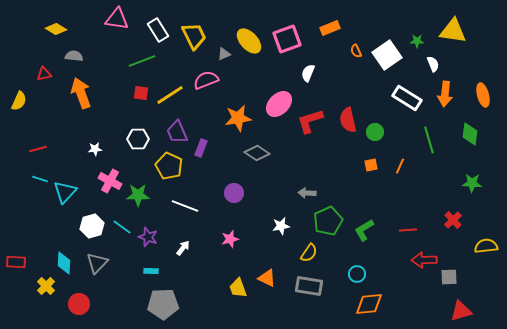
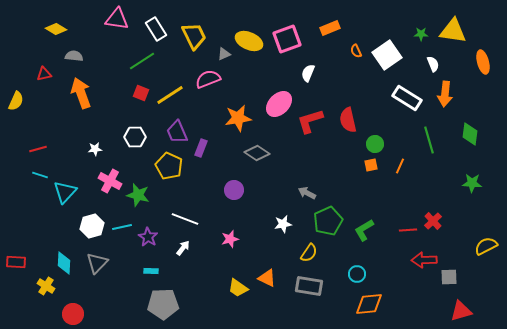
white rectangle at (158, 30): moved 2 px left, 1 px up
yellow ellipse at (249, 41): rotated 24 degrees counterclockwise
green star at (417, 41): moved 4 px right, 7 px up
green line at (142, 61): rotated 12 degrees counterclockwise
pink semicircle at (206, 80): moved 2 px right, 1 px up
red square at (141, 93): rotated 14 degrees clockwise
orange ellipse at (483, 95): moved 33 px up
yellow semicircle at (19, 101): moved 3 px left
green circle at (375, 132): moved 12 px down
white hexagon at (138, 139): moved 3 px left, 2 px up
cyan line at (40, 179): moved 4 px up
purple circle at (234, 193): moved 3 px up
gray arrow at (307, 193): rotated 24 degrees clockwise
green star at (138, 195): rotated 15 degrees clockwise
white line at (185, 206): moved 13 px down
red cross at (453, 220): moved 20 px left, 1 px down
white star at (281, 226): moved 2 px right, 2 px up
cyan line at (122, 227): rotated 48 degrees counterclockwise
purple star at (148, 237): rotated 12 degrees clockwise
yellow semicircle at (486, 246): rotated 20 degrees counterclockwise
yellow cross at (46, 286): rotated 12 degrees counterclockwise
yellow trapezoid at (238, 288): rotated 35 degrees counterclockwise
red circle at (79, 304): moved 6 px left, 10 px down
